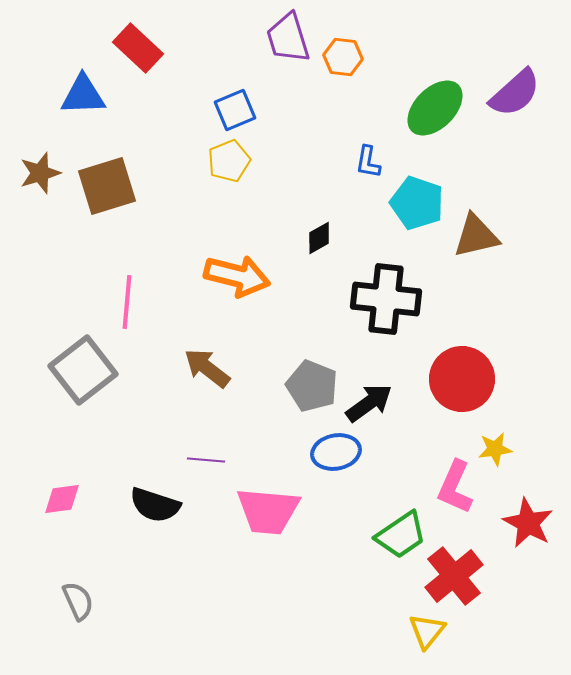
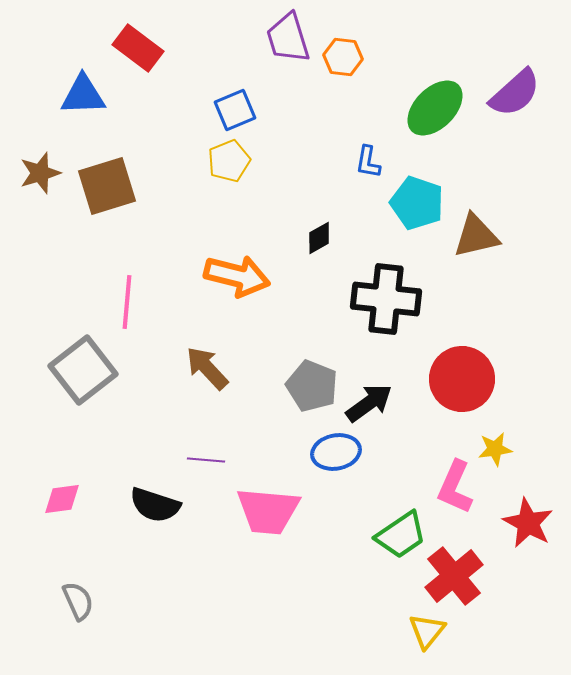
red rectangle: rotated 6 degrees counterclockwise
brown arrow: rotated 9 degrees clockwise
